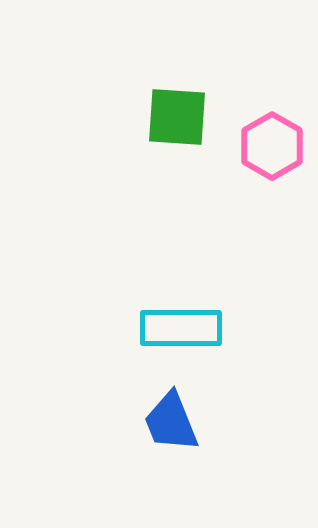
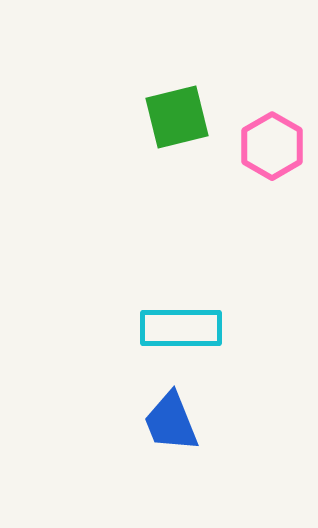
green square: rotated 18 degrees counterclockwise
